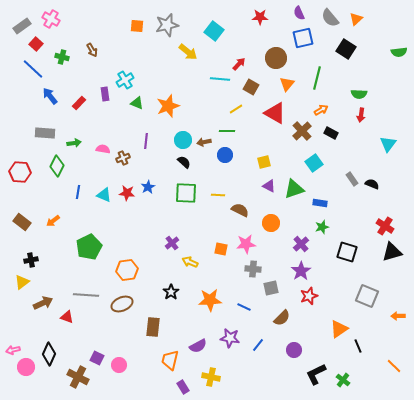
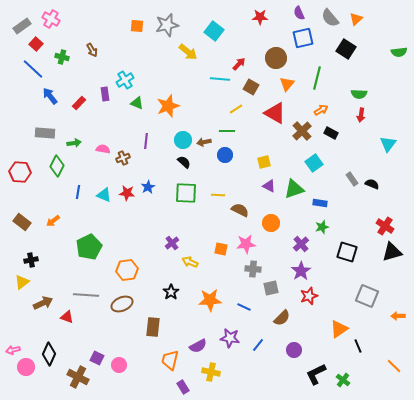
yellow cross at (211, 377): moved 5 px up
